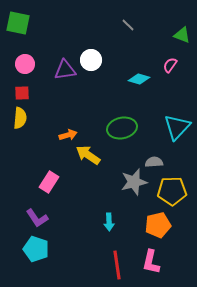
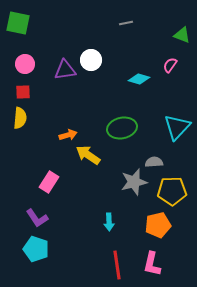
gray line: moved 2 px left, 2 px up; rotated 56 degrees counterclockwise
red square: moved 1 px right, 1 px up
pink L-shape: moved 1 px right, 2 px down
